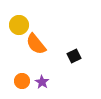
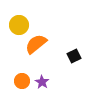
orange semicircle: rotated 90 degrees clockwise
